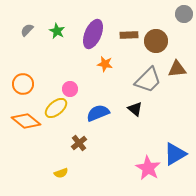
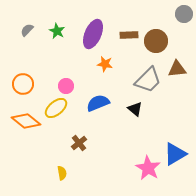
pink circle: moved 4 px left, 3 px up
blue semicircle: moved 10 px up
yellow semicircle: moved 1 px right; rotated 80 degrees counterclockwise
